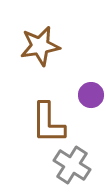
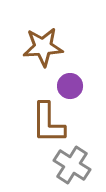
brown star: moved 3 px right, 1 px down; rotated 6 degrees clockwise
purple circle: moved 21 px left, 9 px up
